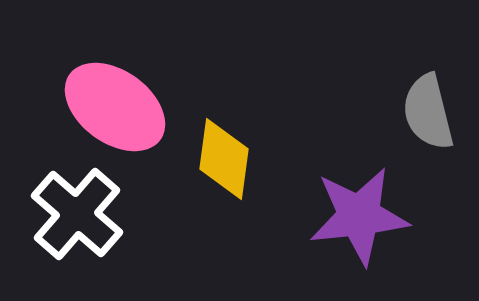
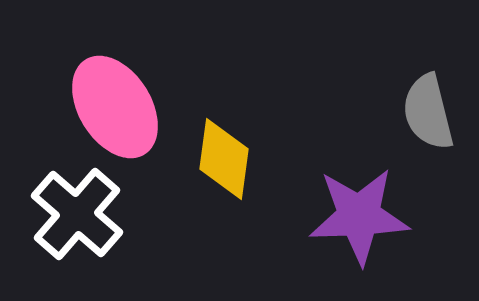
pink ellipse: rotated 22 degrees clockwise
purple star: rotated 4 degrees clockwise
